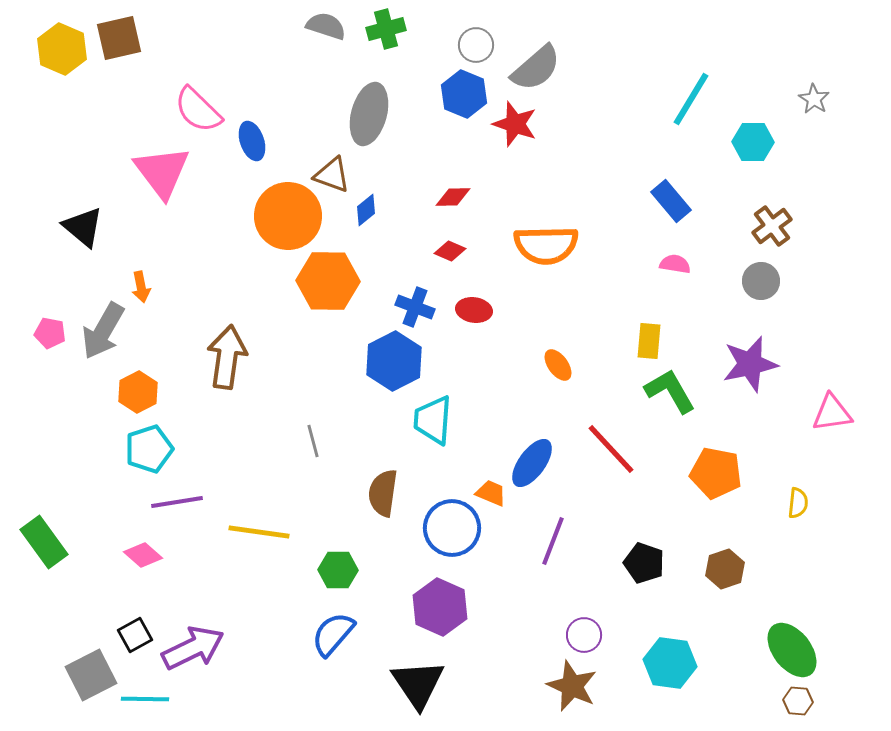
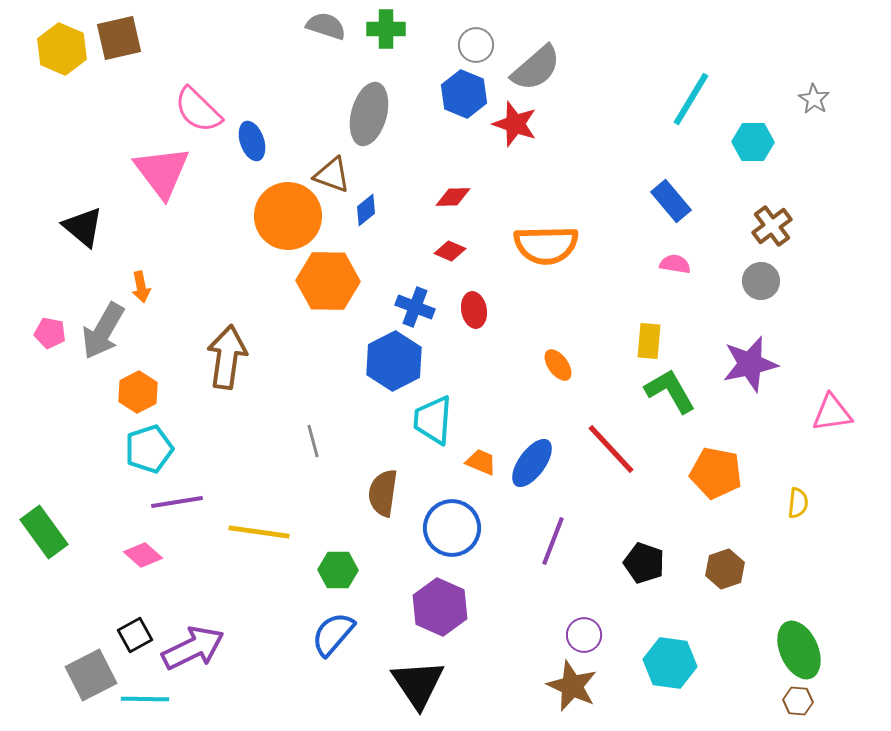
green cross at (386, 29): rotated 15 degrees clockwise
red ellipse at (474, 310): rotated 72 degrees clockwise
orange trapezoid at (491, 493): moved 10 px left, 31 px up
green rectangle at (44, 542): moved 10 px up
green ellipse at (792, 650): moved 7 px right; rotated 14 degrees clockwise
